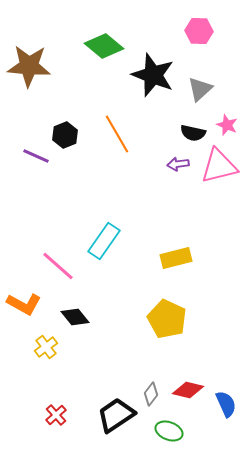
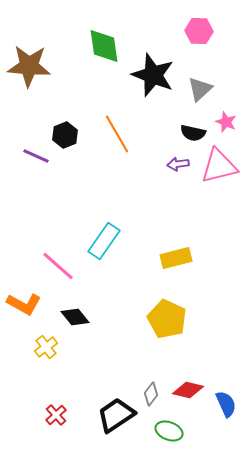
green diamond: rotated 42 degrees clockwise
pink star: moved 1 px left, 3 px up
